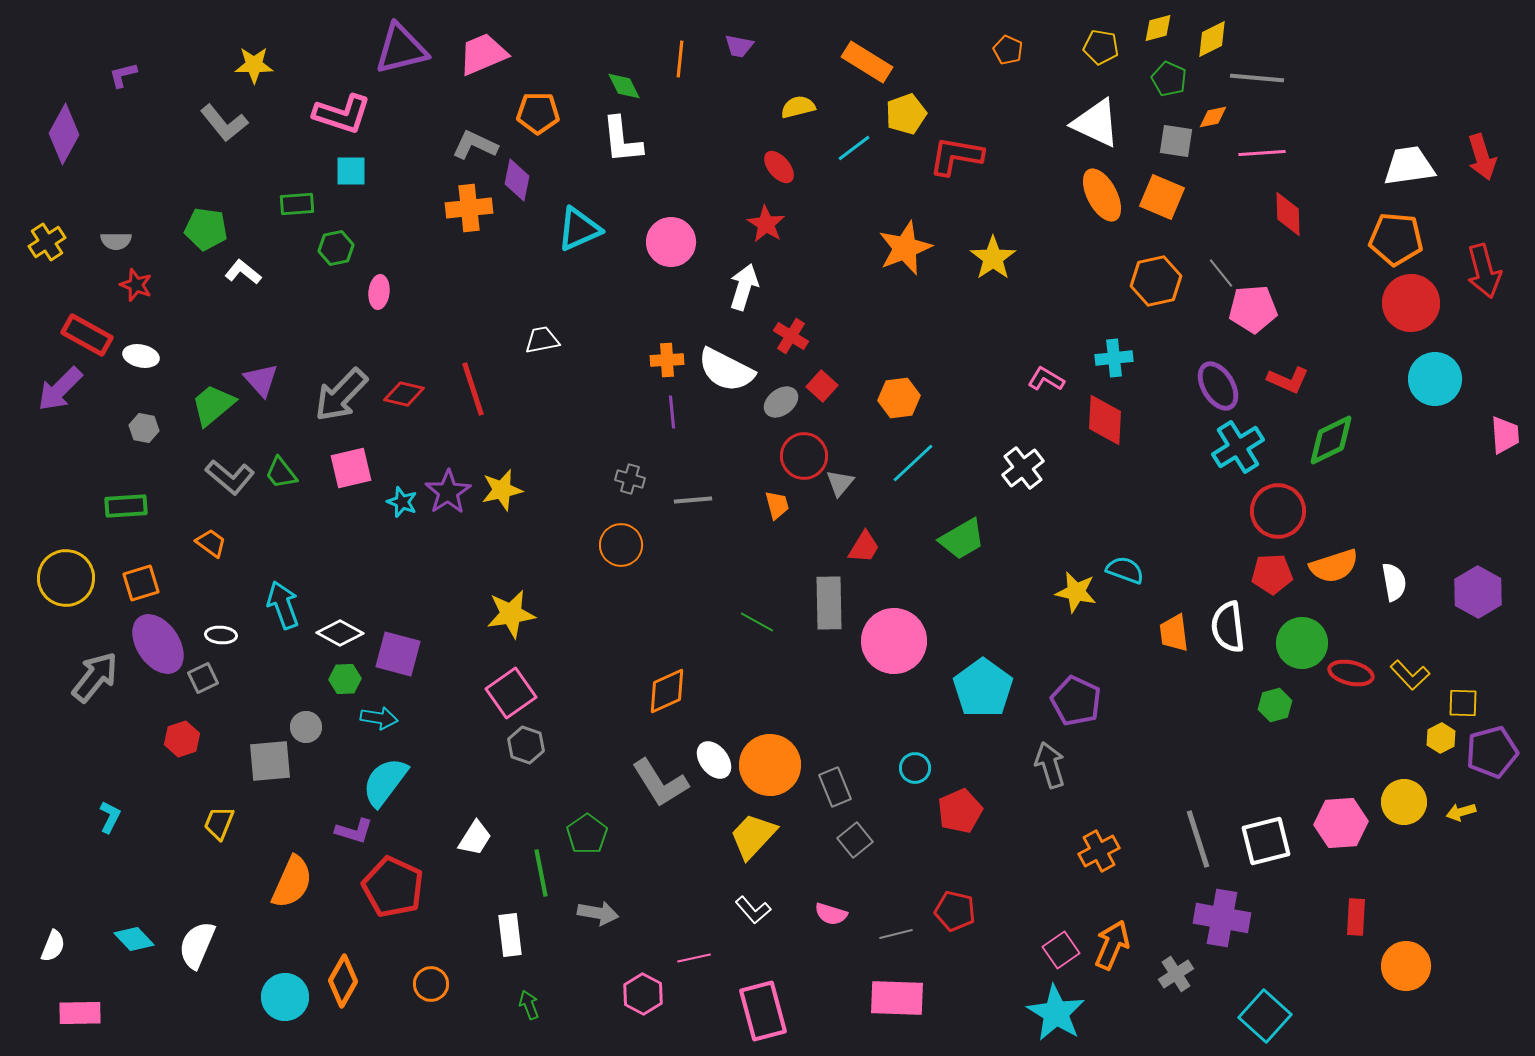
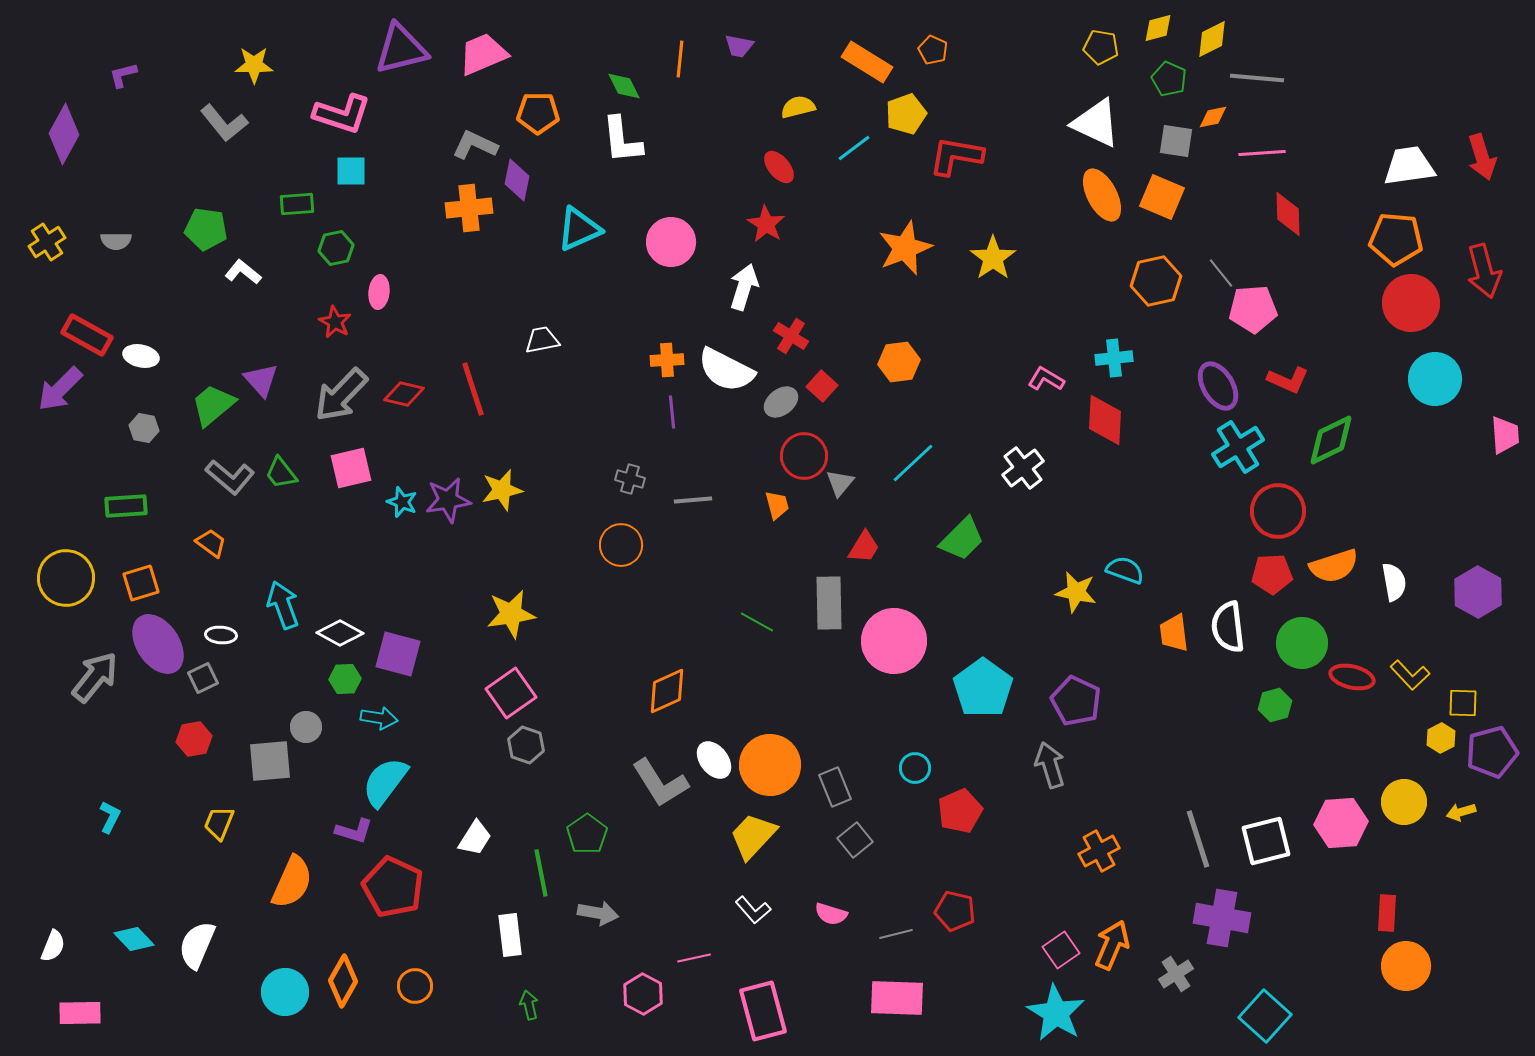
orange pentagon at (1008, 50): moved 75 px left
red star at (136, 285): moved 199 px right, 37 px down; rotated 8 degrees clockwise
orange hexagon at (899, 398): moved 36 px up
purple star at (448, 492): moved 8 px down; rotated 24 degrees clockwise
green trapezoid at (962, 539): rotated 15 degrees counterclockwise
red ellipse at (1351, 673): moved 1 px right, 4 px down
red hexagon at (182, 739): moved 12 px right; rotated 8 degrees clockwise
red rectangle at (1356, 917): moved 31 px right, 4 px up
orange circle at (431, 984): moved 16 px left, 2 px down
cyan circle at (285, 997): moved 5 px up
green arrow at (529, 1005): rotated 8 degrees clockwise
